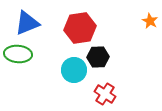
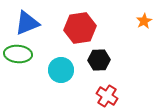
orange star: moved 6 px left; rotated 14 degrees clockwise
black hexagon: moved 1 px right, 3 px down
cyan circle: moved 13 px left
red cross: moved 2 px right, 2 px down
